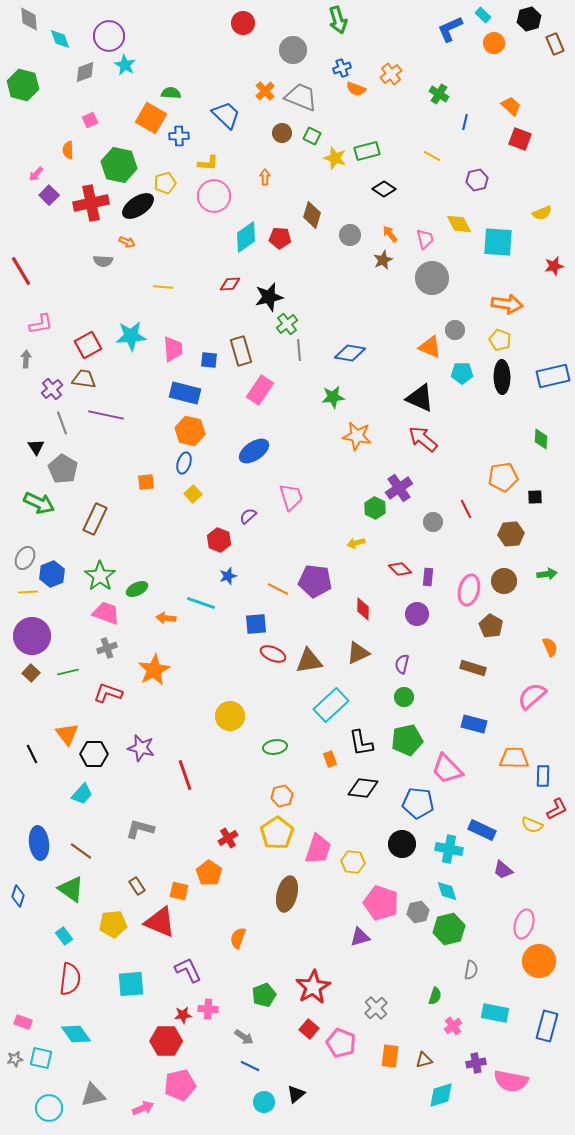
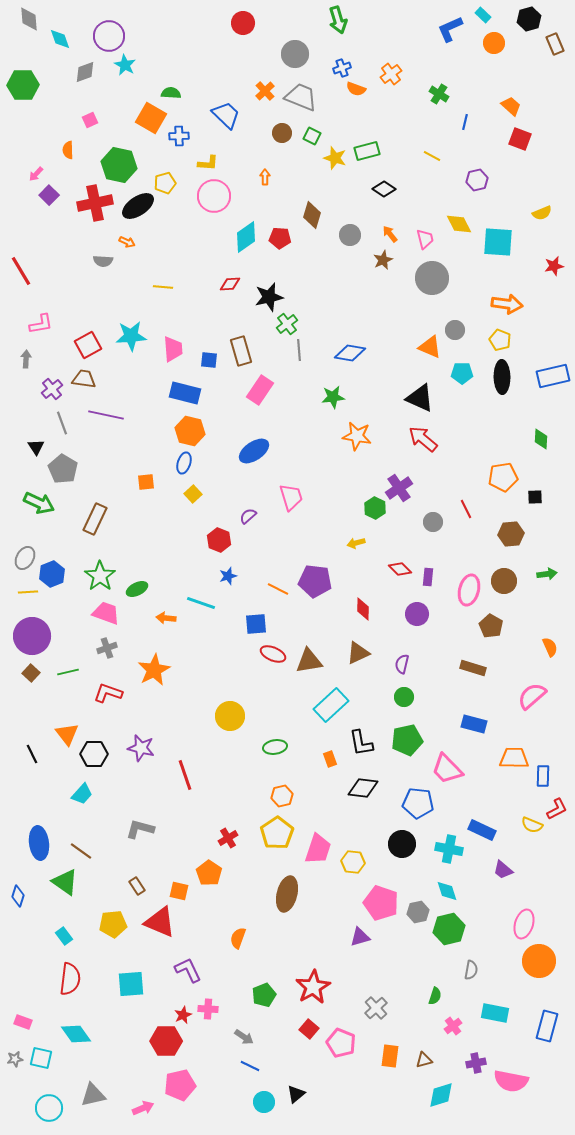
gray circle at (293, 50): moved 2 px right, 4 px down
green hexagon at (23, 85): rotated 16 degrees counterclockwise
red cross at (91, 203): moved 4 px right
green triangle at (71, 889): moved 6 px left, 7 px up
red star at (183, 1015): rotated 18 degrees counterclockwise
